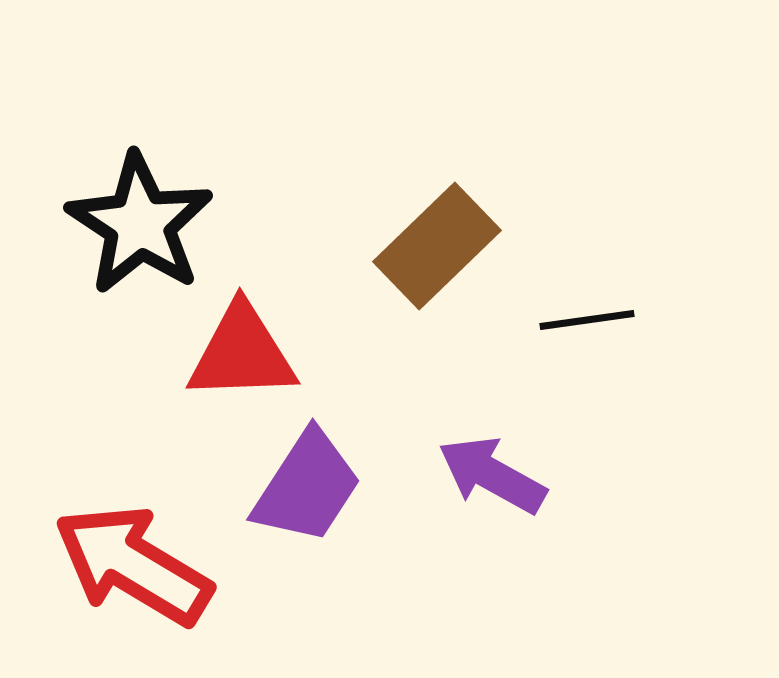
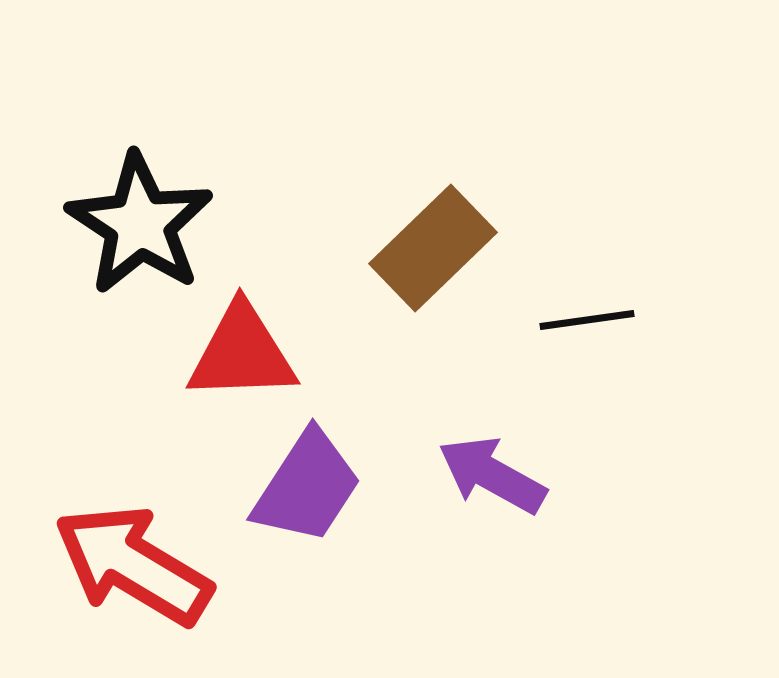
brown rectangle: moved 4 px left, 2 px down
